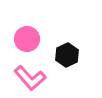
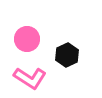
pink L-shape: rotated 16 degrees counterclockwise
